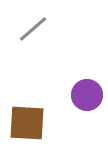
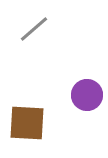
gray line: moved 1 px right
